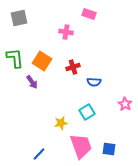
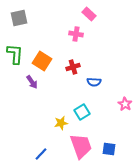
pink rectangle: rotated 24 degrees clockwise
pink cross: moved 10 px right, 2 px down
green L-shape: moved 4 px up; rotated 10 degrees clockwise
cyan square: moved 5 px left
blue line: moved 2 px right
